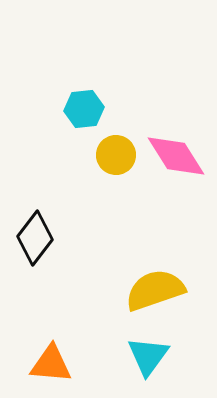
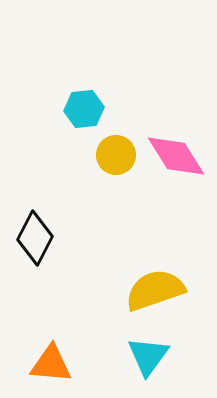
black diamond: rotated 10 degrees counterclockwise
